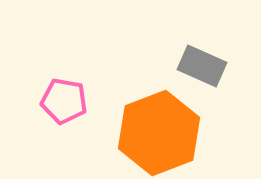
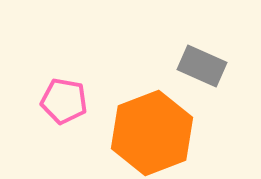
orange hexagon: moved 7 px left
